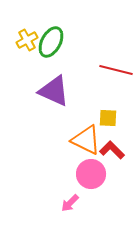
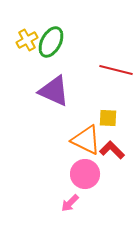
pink circle: moved 6 px left
